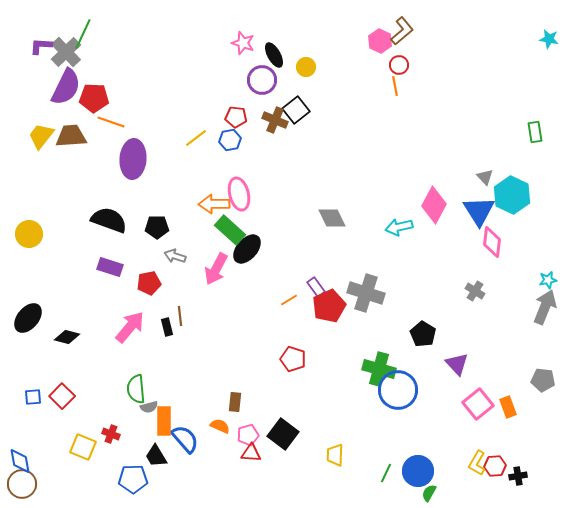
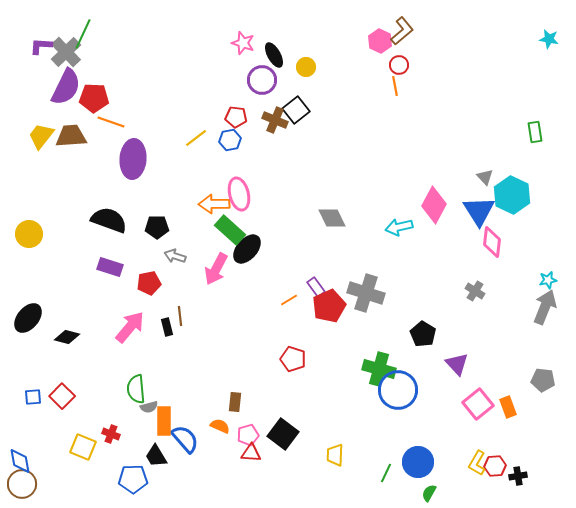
blue circle at (418, 471): moved 9 px up
